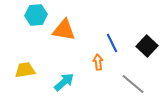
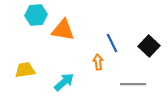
orange triangle: moved 1 px left
black square: moved 2 px right
gray line: rotated 40 degrees counterclockwise
